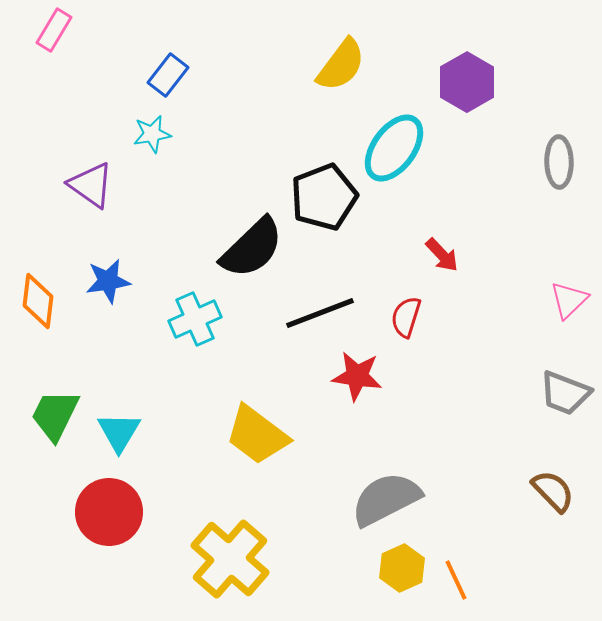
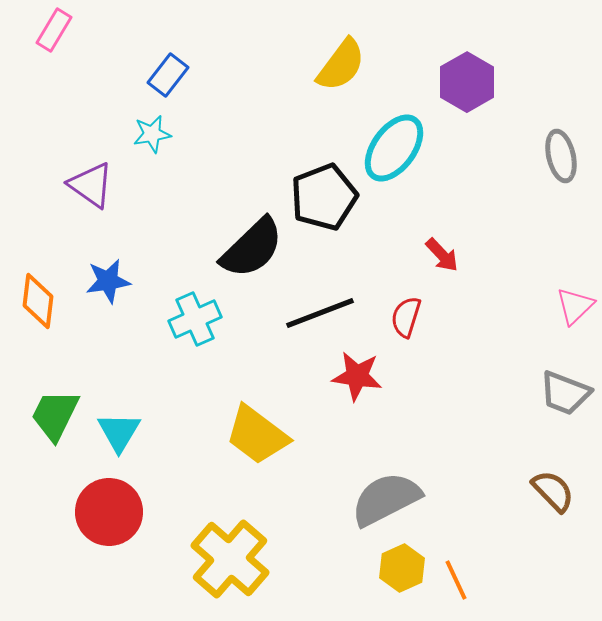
gray ellipse: moved 2 px right, 6 px up; rotated 12 degrees counterclockwise
pink triangle: moved 6 px right, 6 px down
